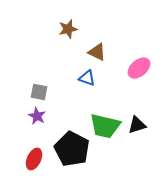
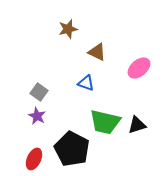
blue triangle: moved 1 px left, 5 px down
gray square: rotated 24 degrees clockwise
green trapezoid: moved 4 px up
